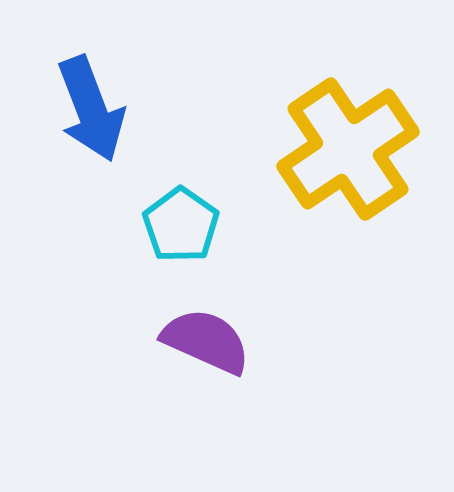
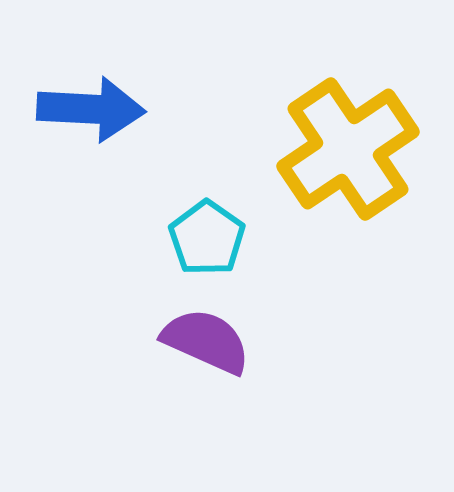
blue arrow: rotated 66 degrees counterclockwise
cyan pentagon: moved 26 px right, 13 px down
